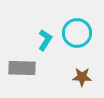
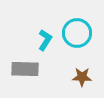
gray rectangle: moved 3 px right, 1 px down
